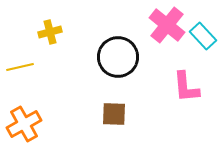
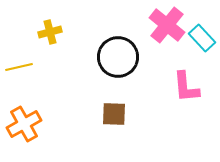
cyan rectangle: moved 1 px left, 2 px down
yellow line: moved 1 px left
